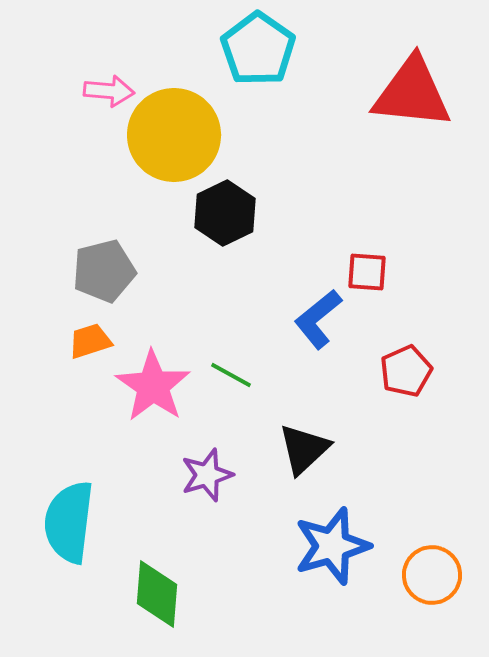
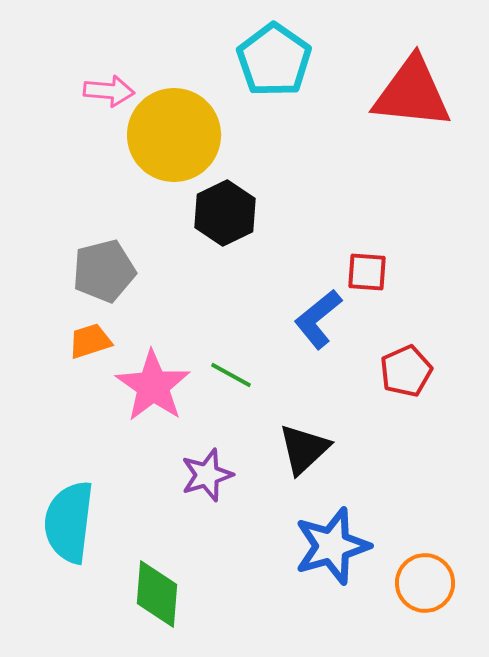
cyan pentagon: moved 16 px right, 11 px down
orange circle: moved 7 px left, 8 px down
